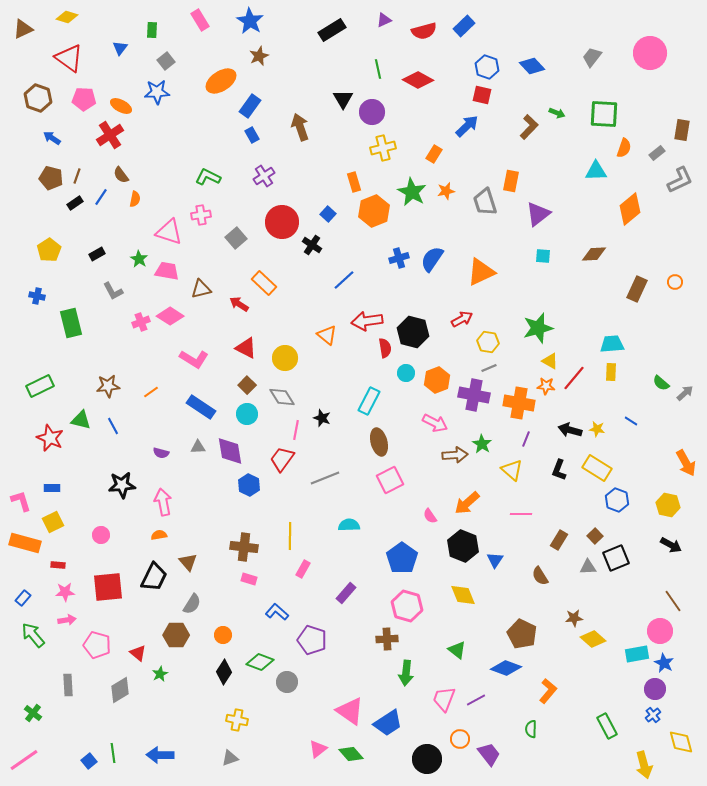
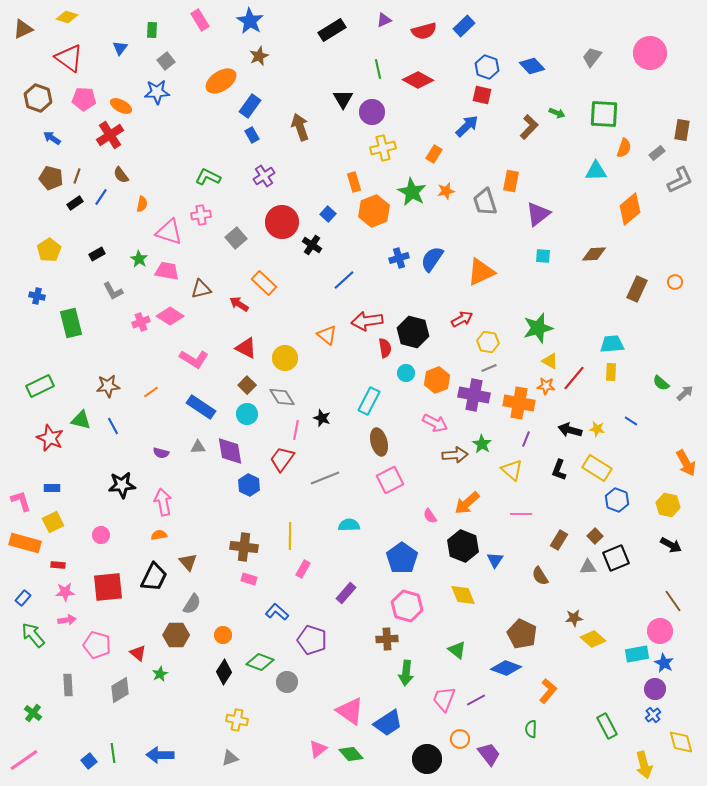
orange semicircle at (135, 199): moved 7 px right, 5 px down
